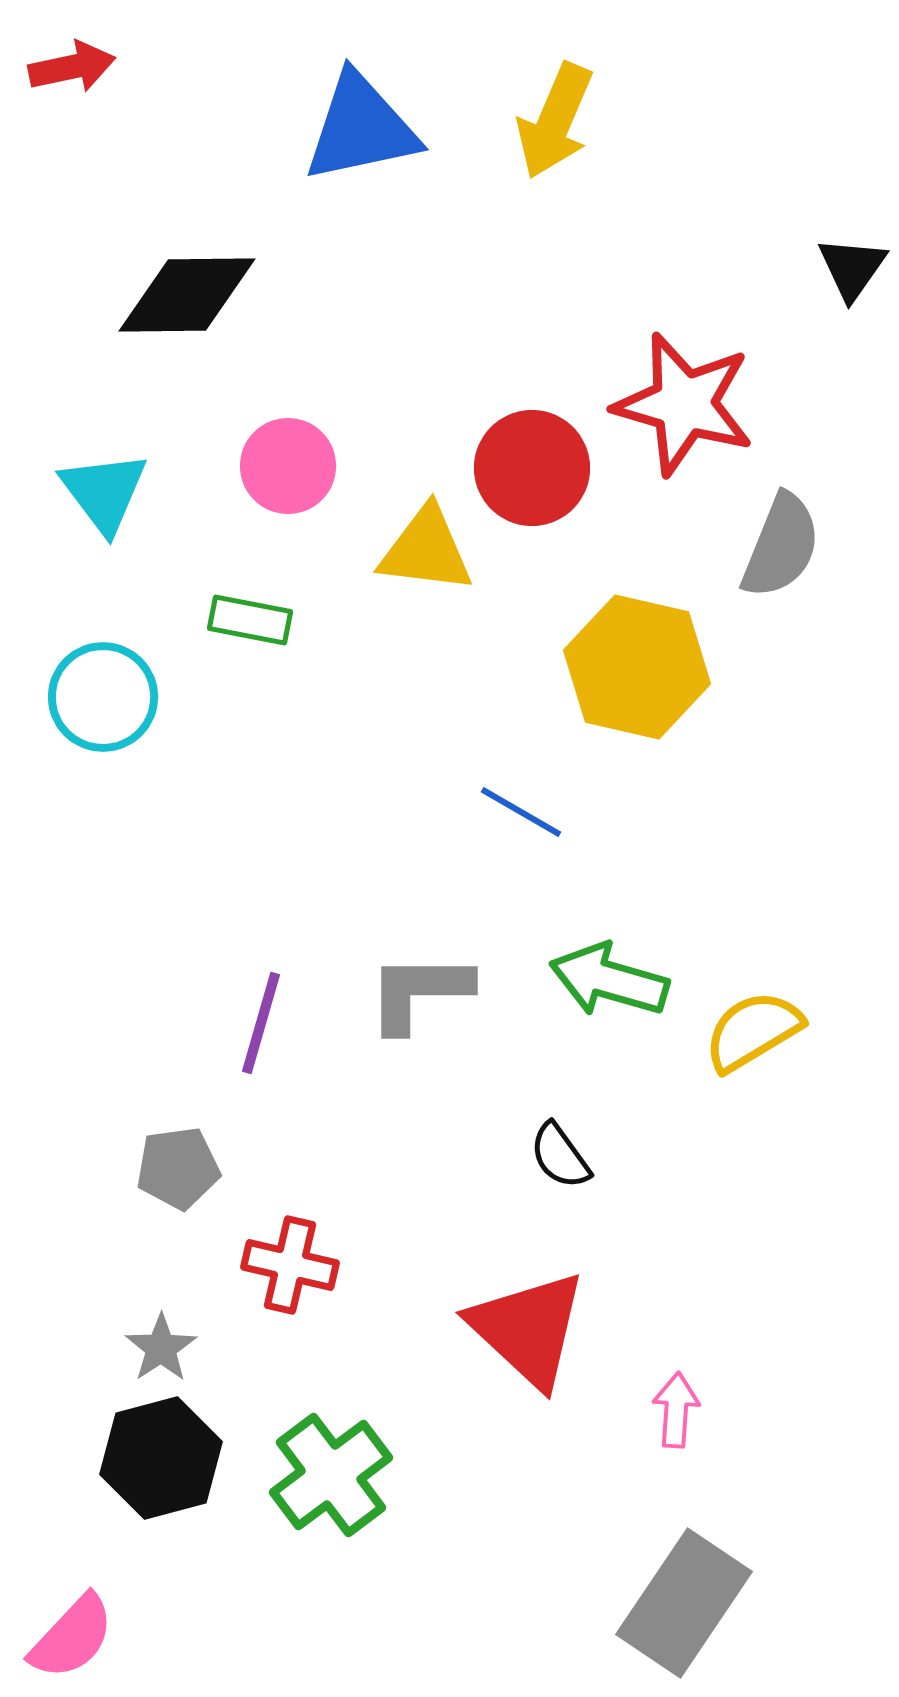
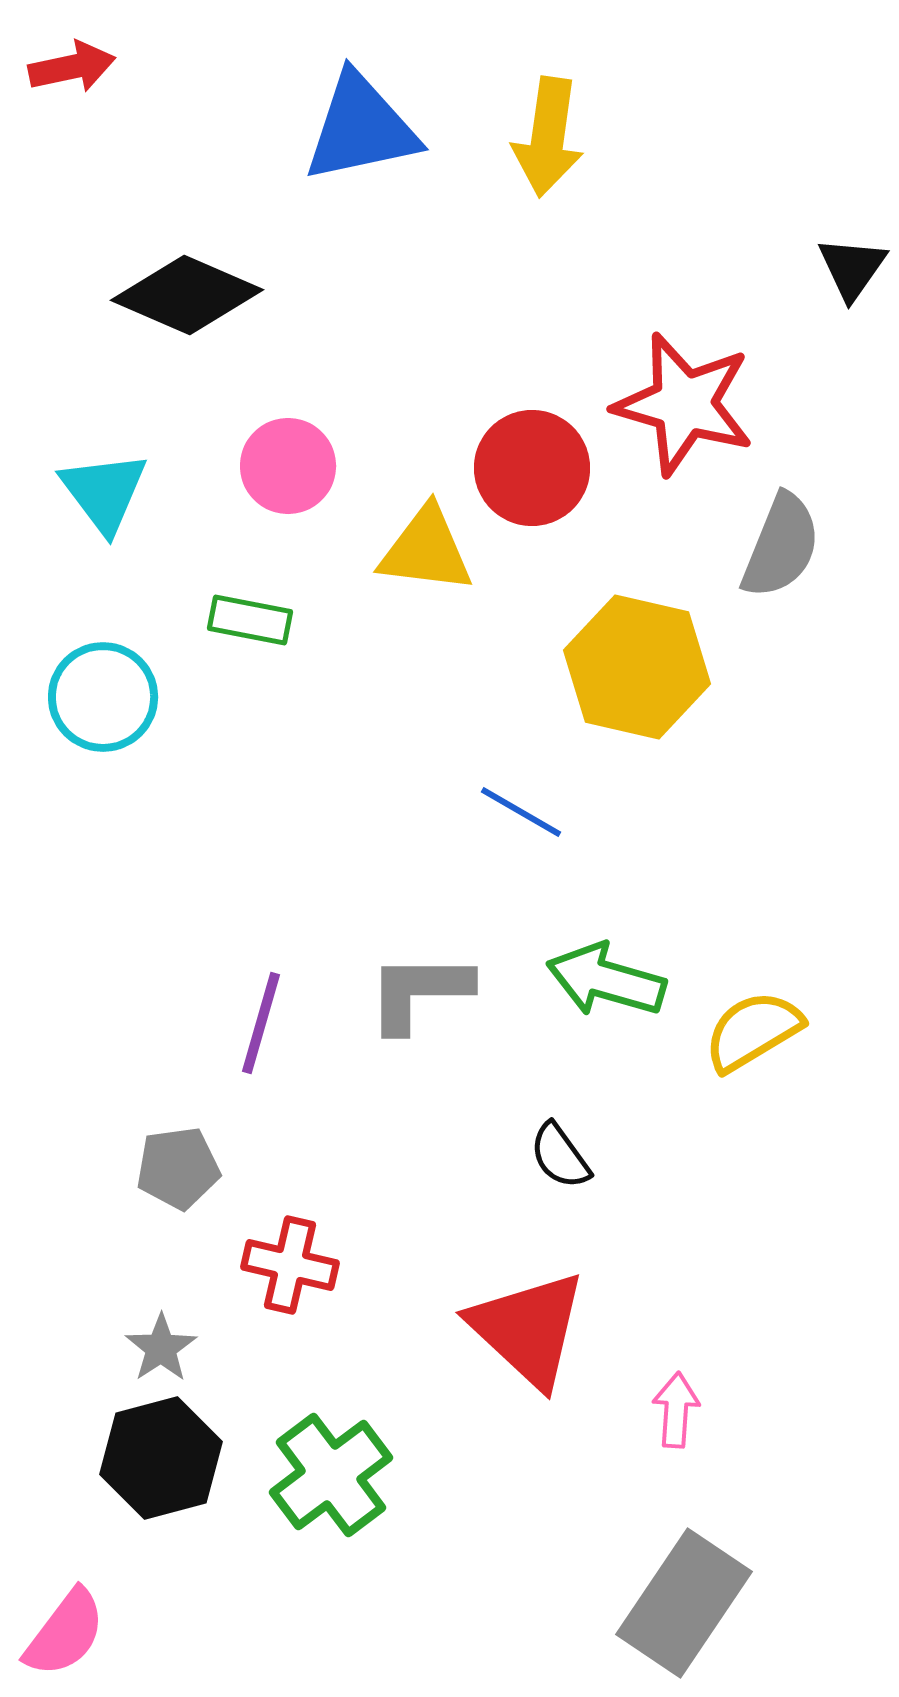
yellow arrow: moved 7 px left, 16 px down; rotated 15 degrees counterclockwise
black diamond: rotated 24 degrees clockwise
green arrow: moved 3 px left
pink semicircle: moved 7 px left, 4 px up; rotated 6 degrees counterclockwise
